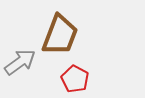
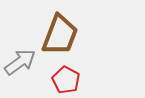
red pentagon: moved 9 px left, 1 px down
